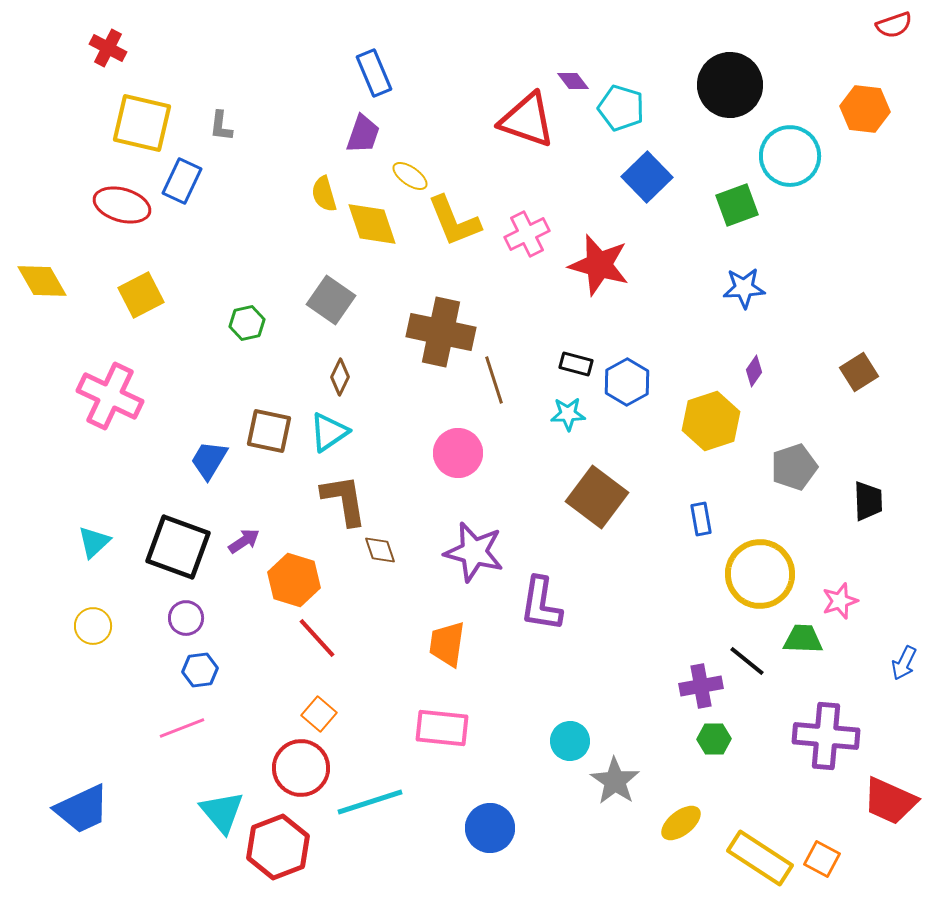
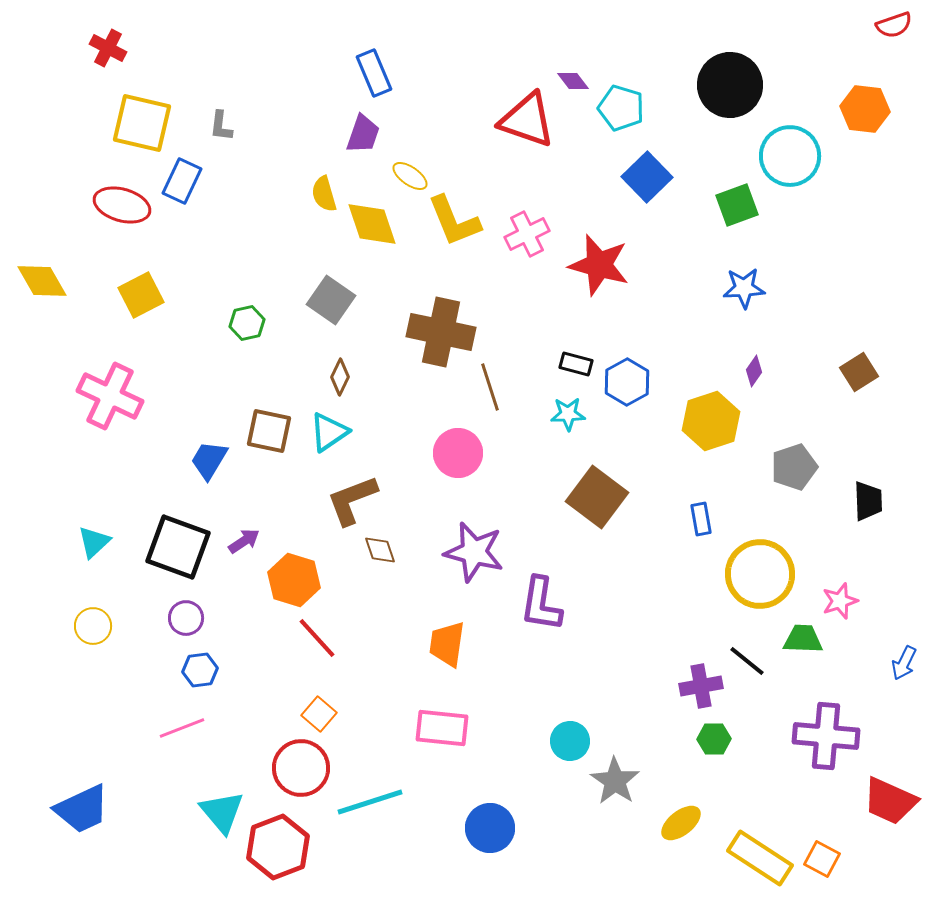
brown line at (494, 380): moved 4 px left, 7 px down
brown L-shape at (344, 500): moved 8 px right; rotated 102 degrees counterclockwise
